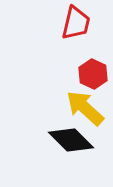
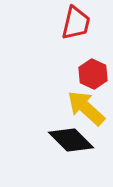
yellow arrow: moved 1 px right
